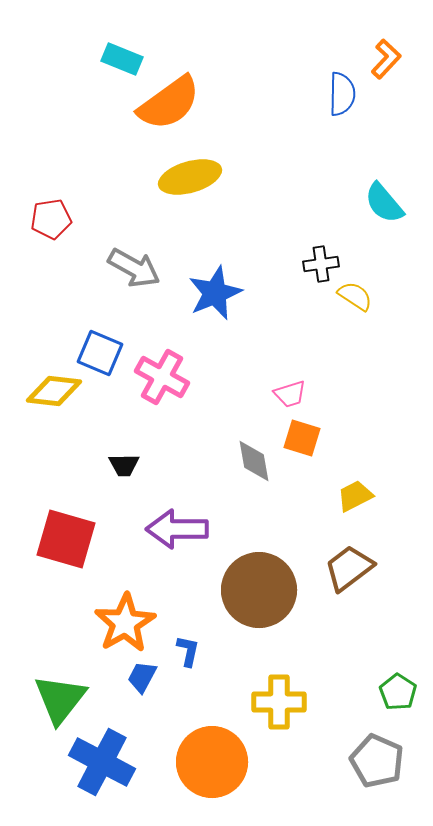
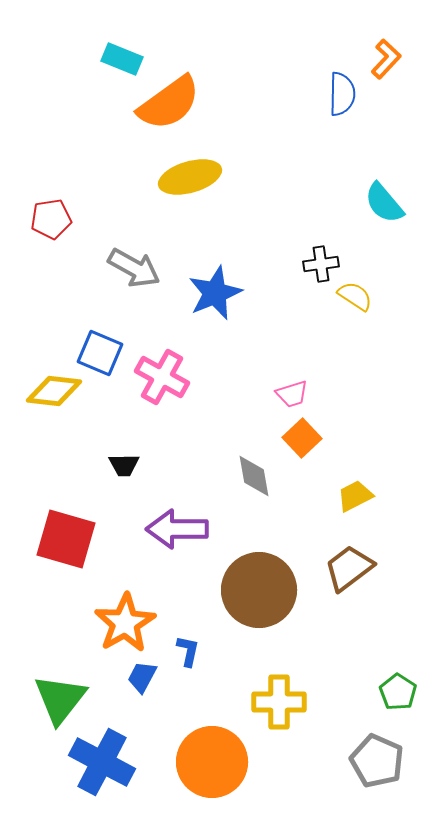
pink trapezoid: moved 2 px right
orange square: rotated 30 degrees clockwise
gray diamond: moved 15 px down
